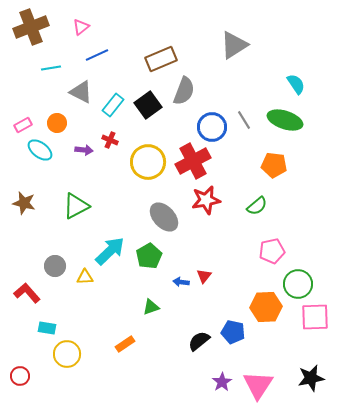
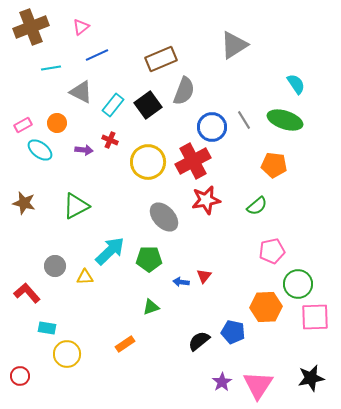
green pentagon at (149, 256): moved 3 px down; rotated 30 degrees clockwise
